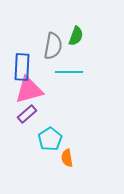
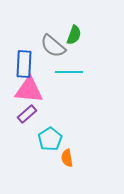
green semicircle: moved 2 px left, 1 px up
gray semicircle: rotated 120 degrees clockwise
blue rectangle: moved 2 px right, 3 px up
pink triangle: rotated 20 degrees clockwise
